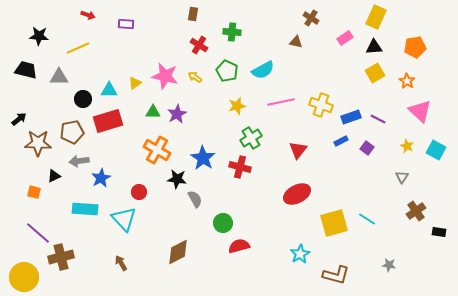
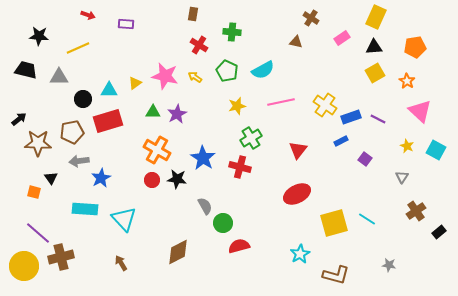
pink rectangle at (345, 38): moved 3 px left
yellow cross at (321, 105): moved 4 px right; rotated 15 degrees clockwise
purple square at (367, 148): moved 2 px left, 11 px down
black triangle at (54, 176): moved 3 px left, 2 px down; rotated 40 degrees counterclockwise
red circle at (139, 192): moved 13 px right, 12 px up
gray semicircle at (195, 199): moved 10 px right, 7 px down
black rectangle at (439, 232): rotated 48 degrees counterclockwise
yellow circle at (24, 277): moved 11 px up
